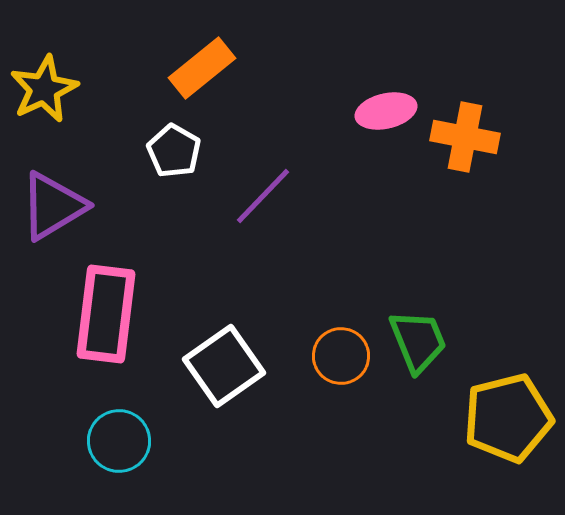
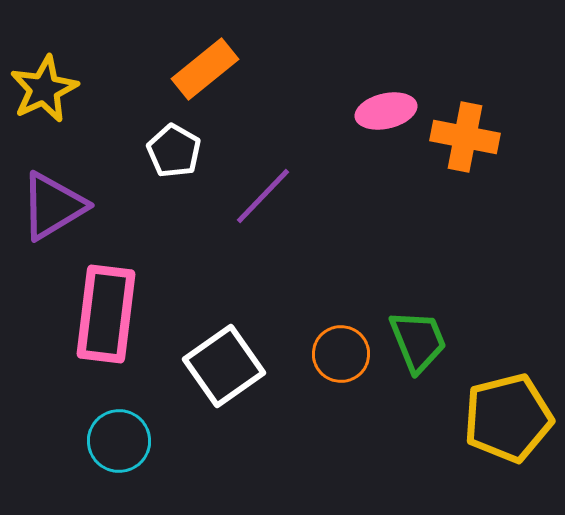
orange rectangle: moved 3 px right, 1 px down
orange circle: moved 2 px up
